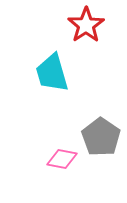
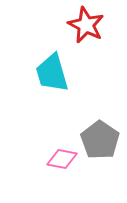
red star: rotated 12 degrees counterclockwise
gray pentagon: moved 1 px left, 3 px down
